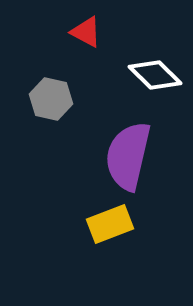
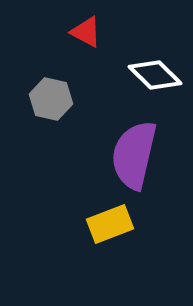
purple semicircle: moved 6 px right, 1 px up
